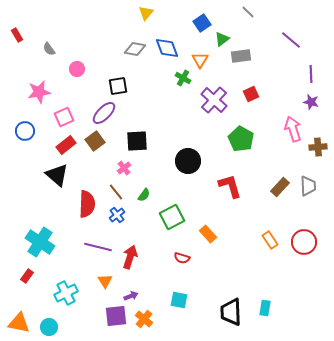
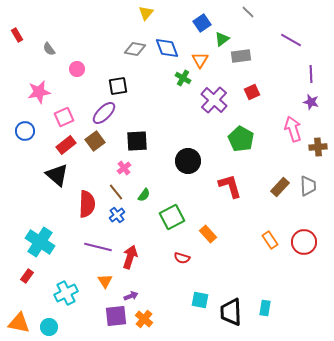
purple line at (291, 40): rotated 10 degrees counterclockwise
red square at (251, 94): moved 1 px right, 2 px up
cyan square at (179, 300): moved 21 px right
